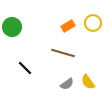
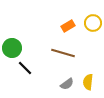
green circle: moved 21 px down
yellow semicircle: rotated 42 degrees clockwise
